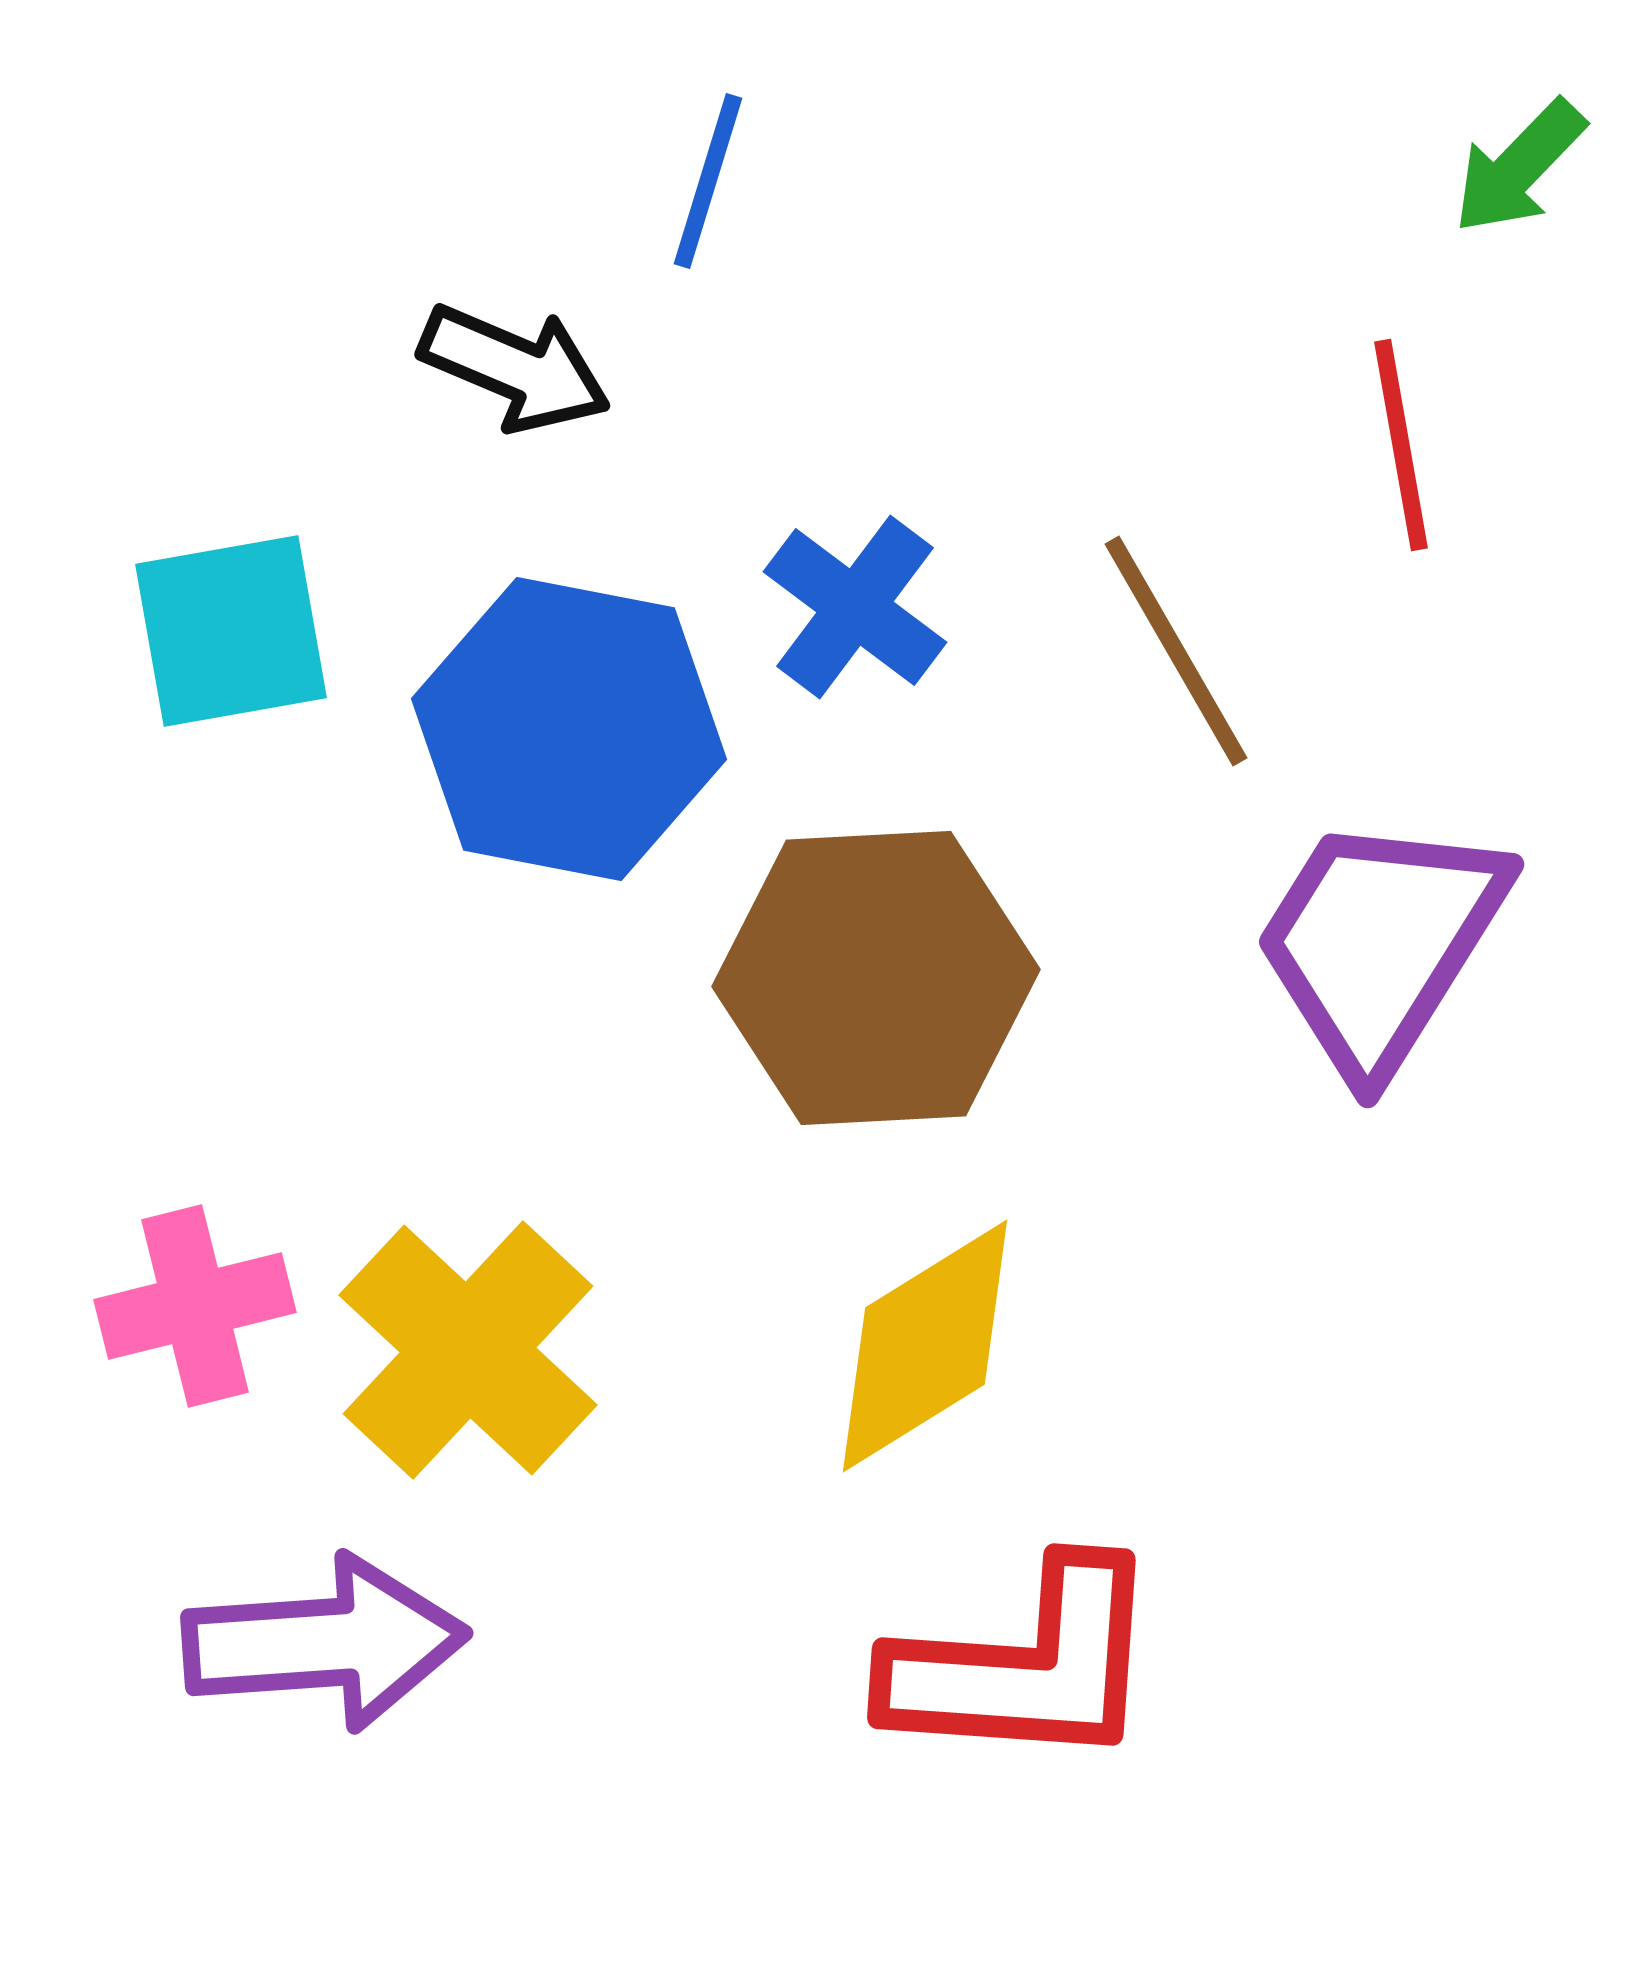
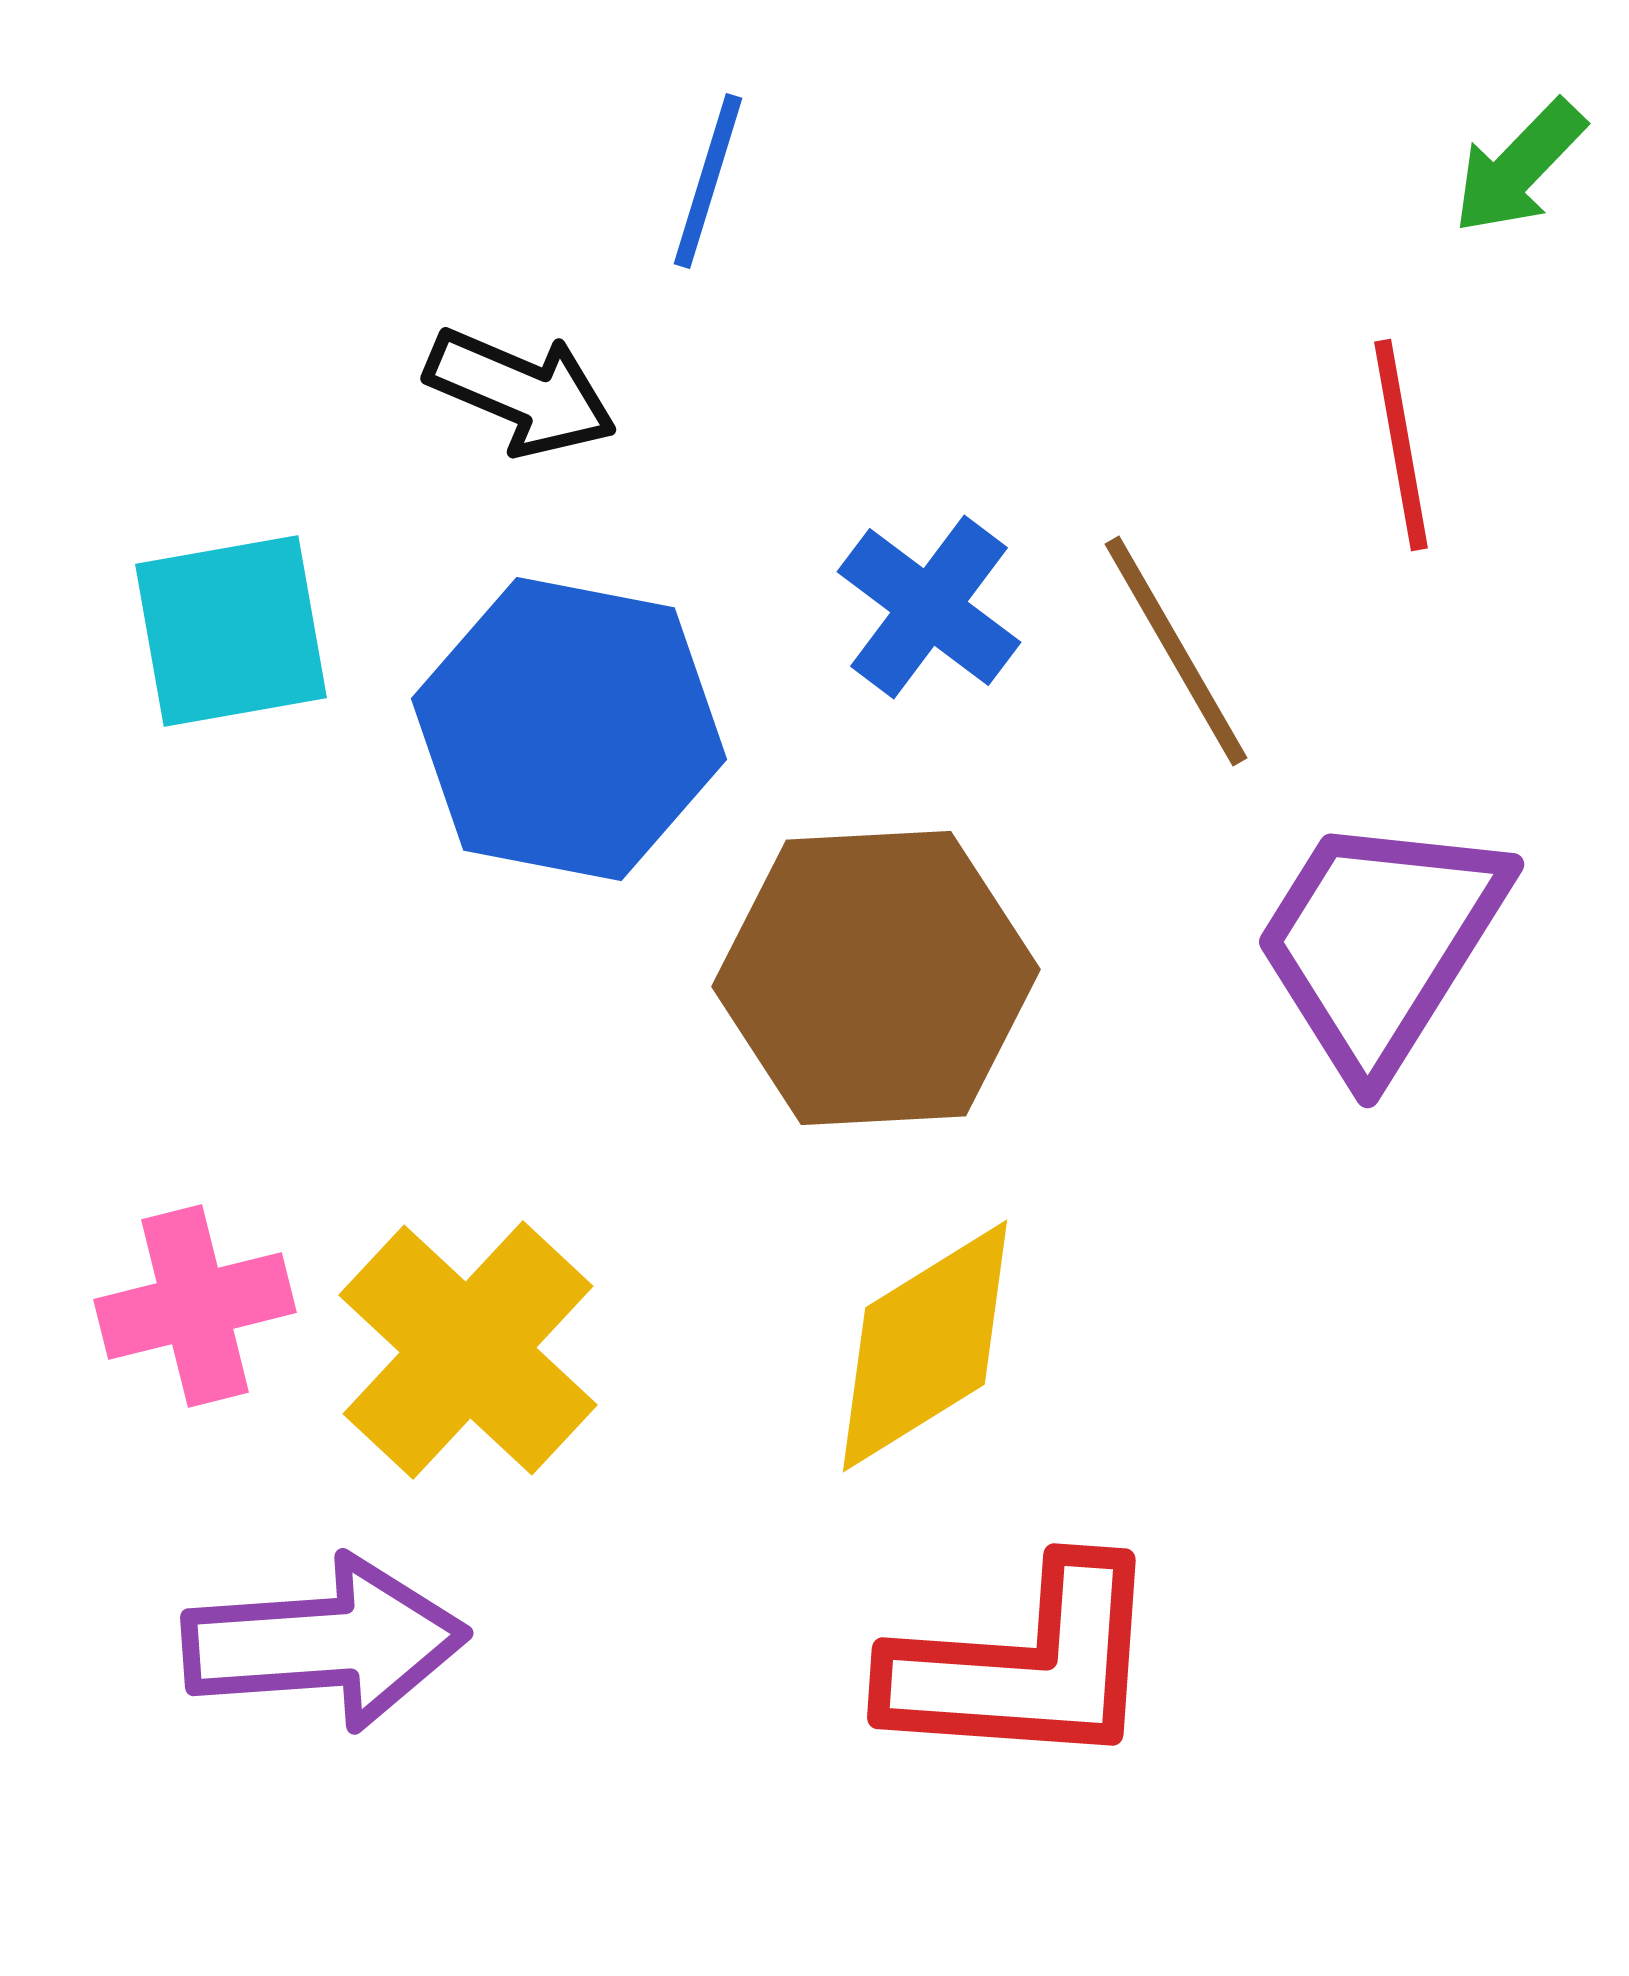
black arrow: moved 6 px right, 24 px down
blue cross: moved 74 px right
